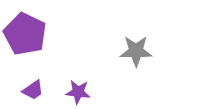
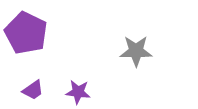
purple pentagon: moved 1 px right, 1 px up
